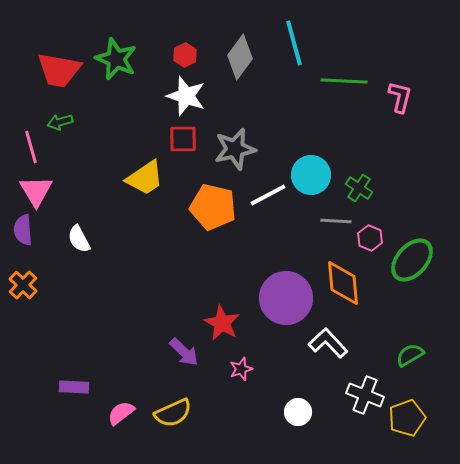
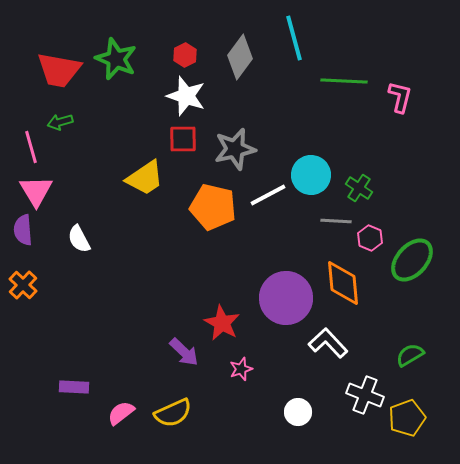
cyan line: moved 5 px up
